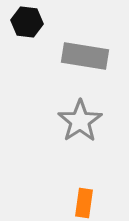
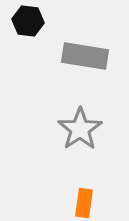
black hexagon: moved 1 px right, 1 px up
gray star: moved 8 px down
